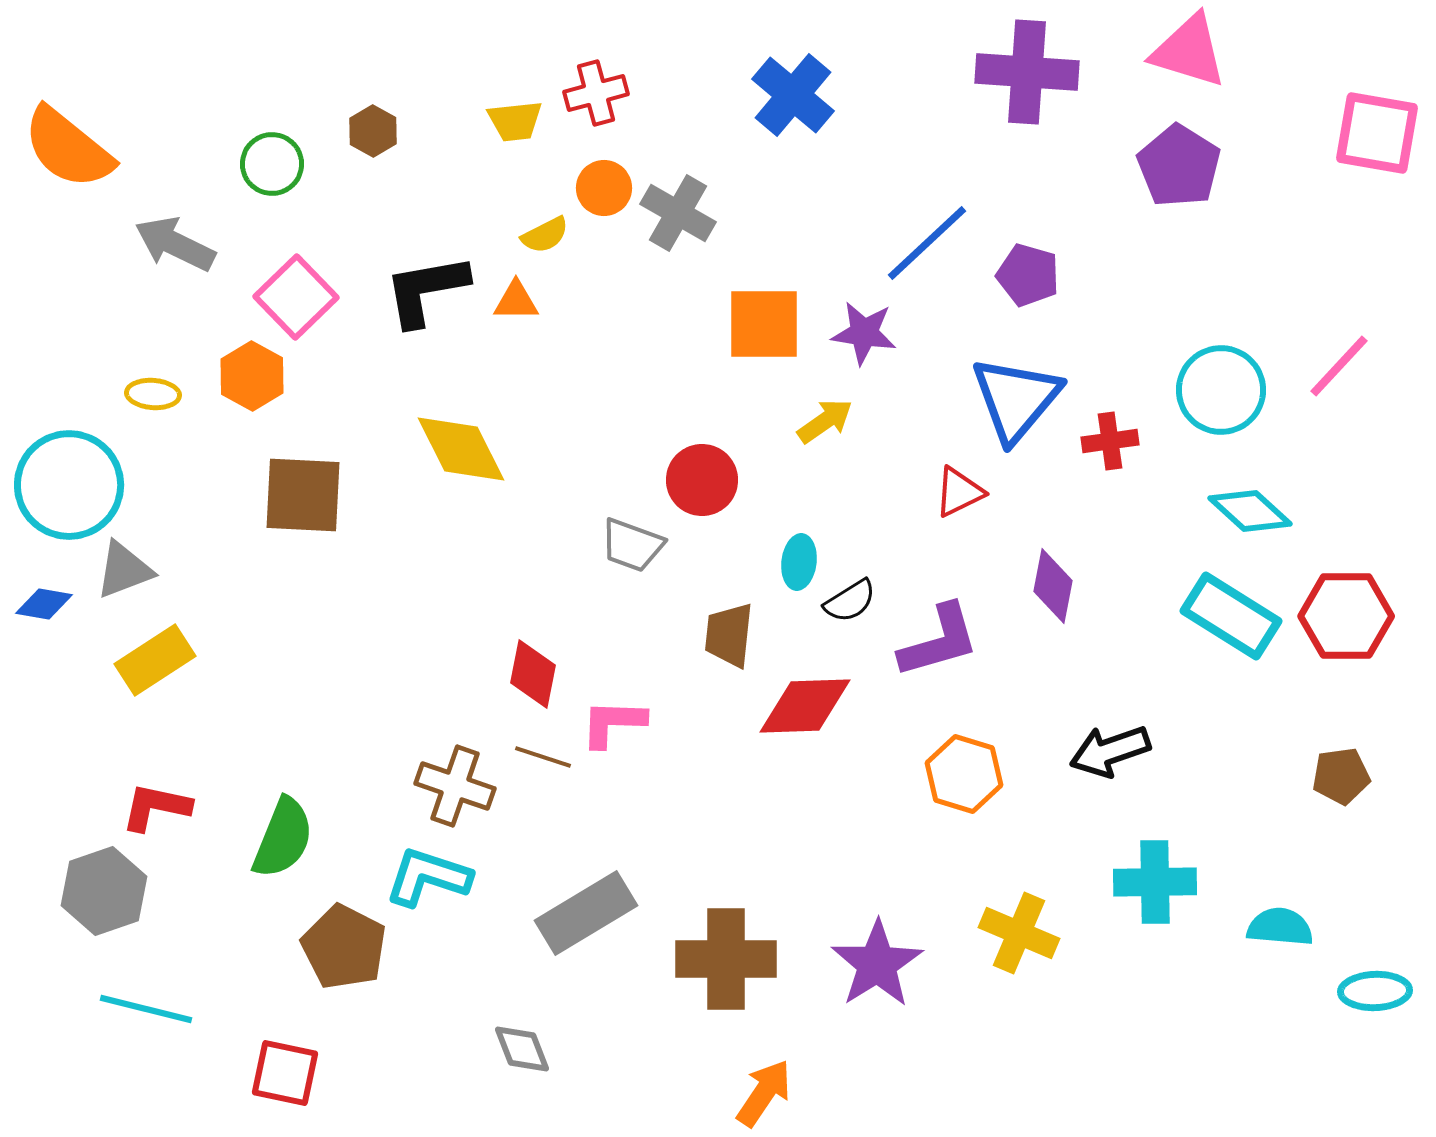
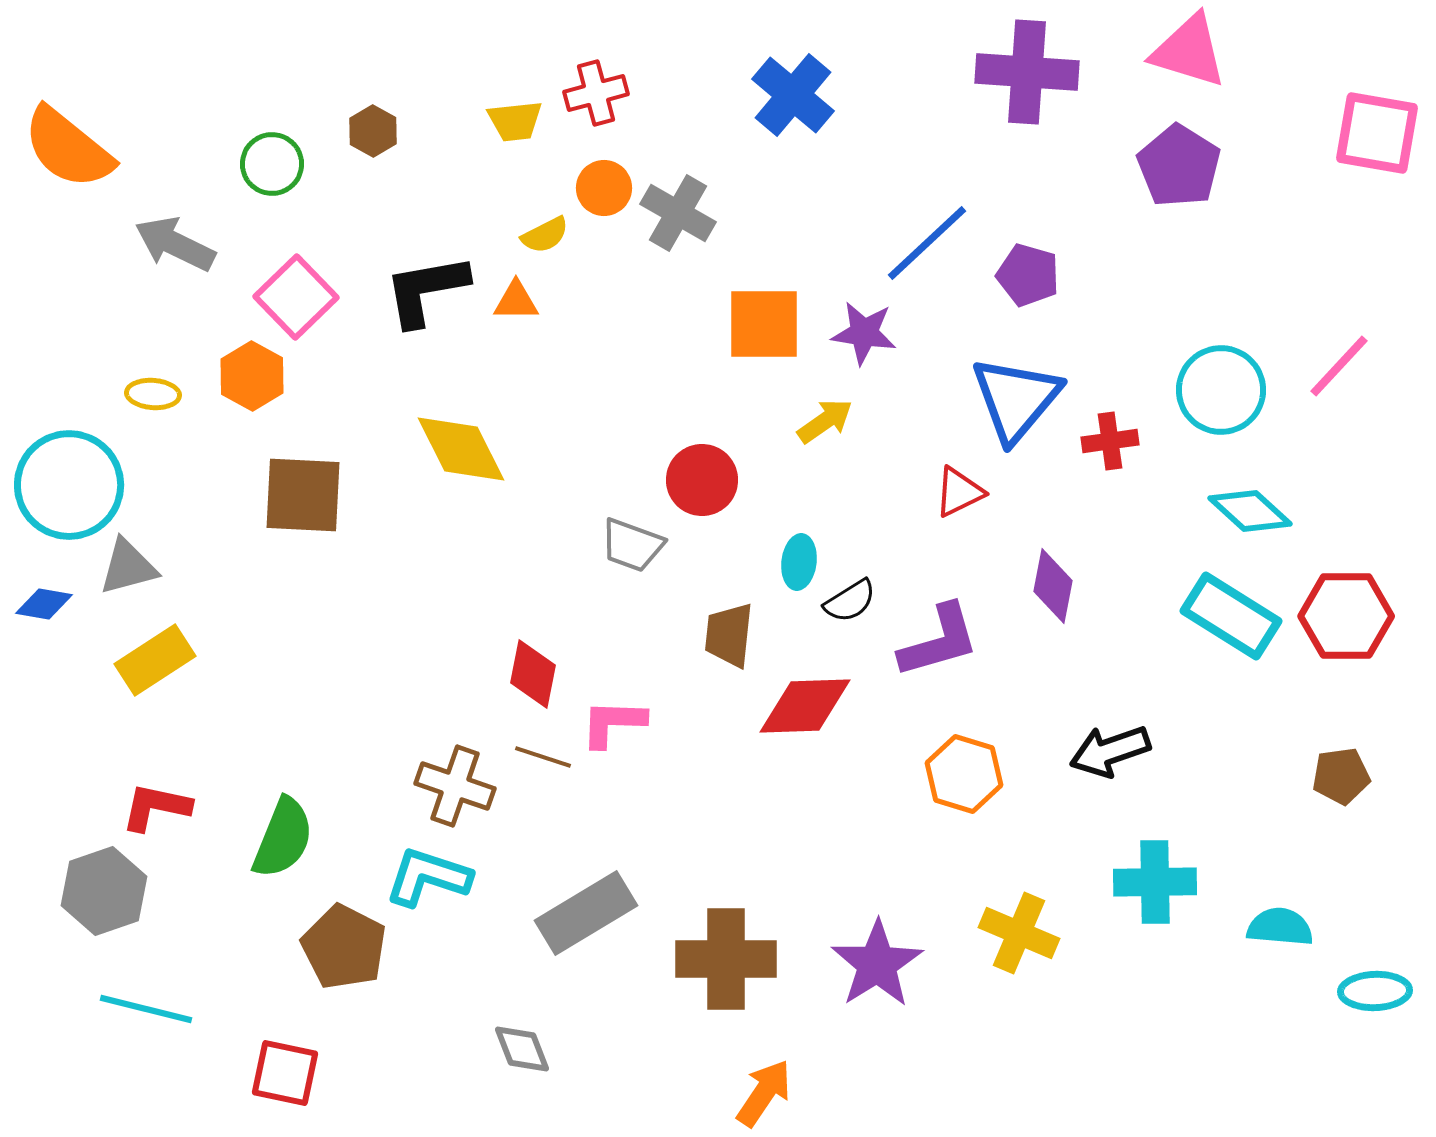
gray triangle at (124, 570): moved 4 px right, 3 px up; rotated 6 degrees clockwise
